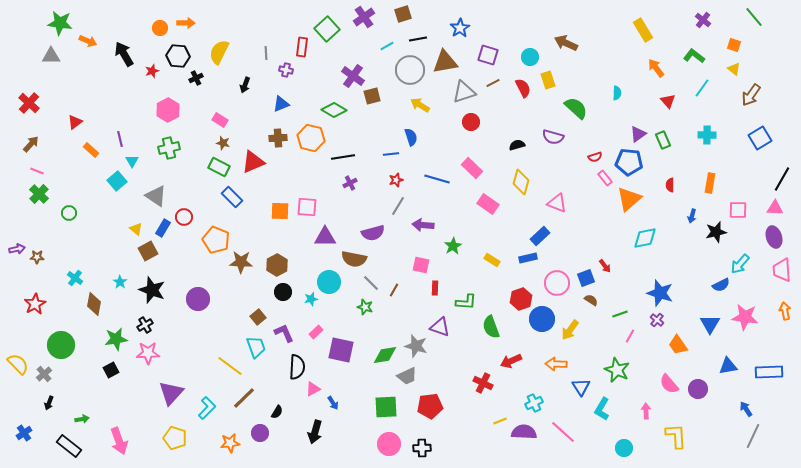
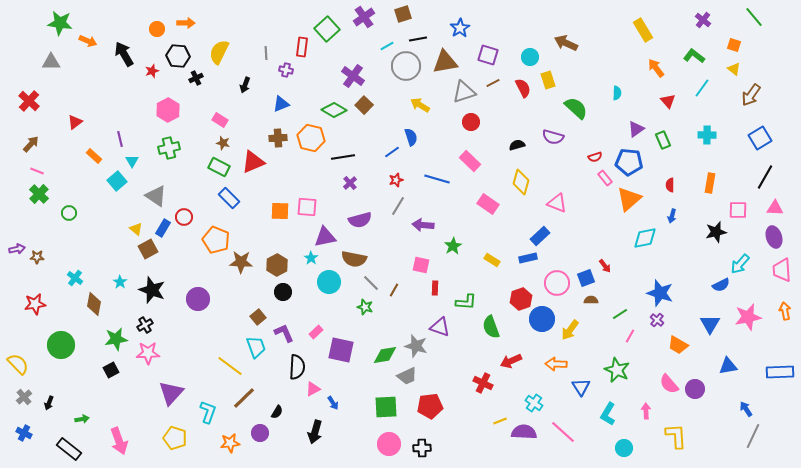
orange circle at (160, 28): moved 3 px left, 1 px down
gray triangle at (51, 56): moved 6 px down
gray circle at (410, 70): moved 4 px left, 4 px up
brown square at (372, 96): moved 8 px left, 9 px down; rotated 30 degrees counterclockwise
red cross at (29, 103): moved 2 px up
purple triangle at (638, 134): moved 2 px left, 5 px up
orange rectangle at (91, 150): moved 3 px right, 6 px down
blue line at (391, 154): moved 1 px right, 2 px up; rotated 28 degrees counterclockwise
pink rectangle at (472, 168): moved 2 px left, 7 px up
black line at (782, 179): moved 17 px left, 2 px up
purple cross at (350, 183): rotated 16 degrees counterclockwise
blue rectangle at (232, 197): moved 3 px left, 1 px down
blue arrow at (692, 216): moved 20 px left
purple semicircle at (373, 233): moved 13 px left, 13 px up
purple triangle at (325, 237): rotated 10 degrees counterclockwise
brown square at (148, 251): moved 2 px up
cyan star at (311, 299): moved 41 px up; rotated 24 degrees counterclockwise
brown semicircle at (591, 300): rotated 32 degrees counterclockwise
red star at (35, 304): rotated 20 degrees clockwise
green line at (620, 314): rotated 14 degrees counterclockwise
pink star at (745, 317): moved 3 px right; rotated 20 degrees counterclockwise
orange trapezoid at (678, 345): rotated 25 degrees counterclockwise
blue rectangle at (769, 372): moved 11 px right
gray cross at (44, 374): moved 20 px left, 23 px down
purple circle at (698, 389): moved 3 px left
cyan cross at (534, 403): rotated 30 degrees counterclockwise
cyan L-shape at (207, 408): moved 1 px right, 4 px down; rotated 25 degrees counterclockwise
cyan L-shape at (602, 409): moved 6 px right, 5 px down
blue cross at (24, 433): rotated 28 degrees counterclockwise
black rectangle at (69, 446): moved 3 px down
